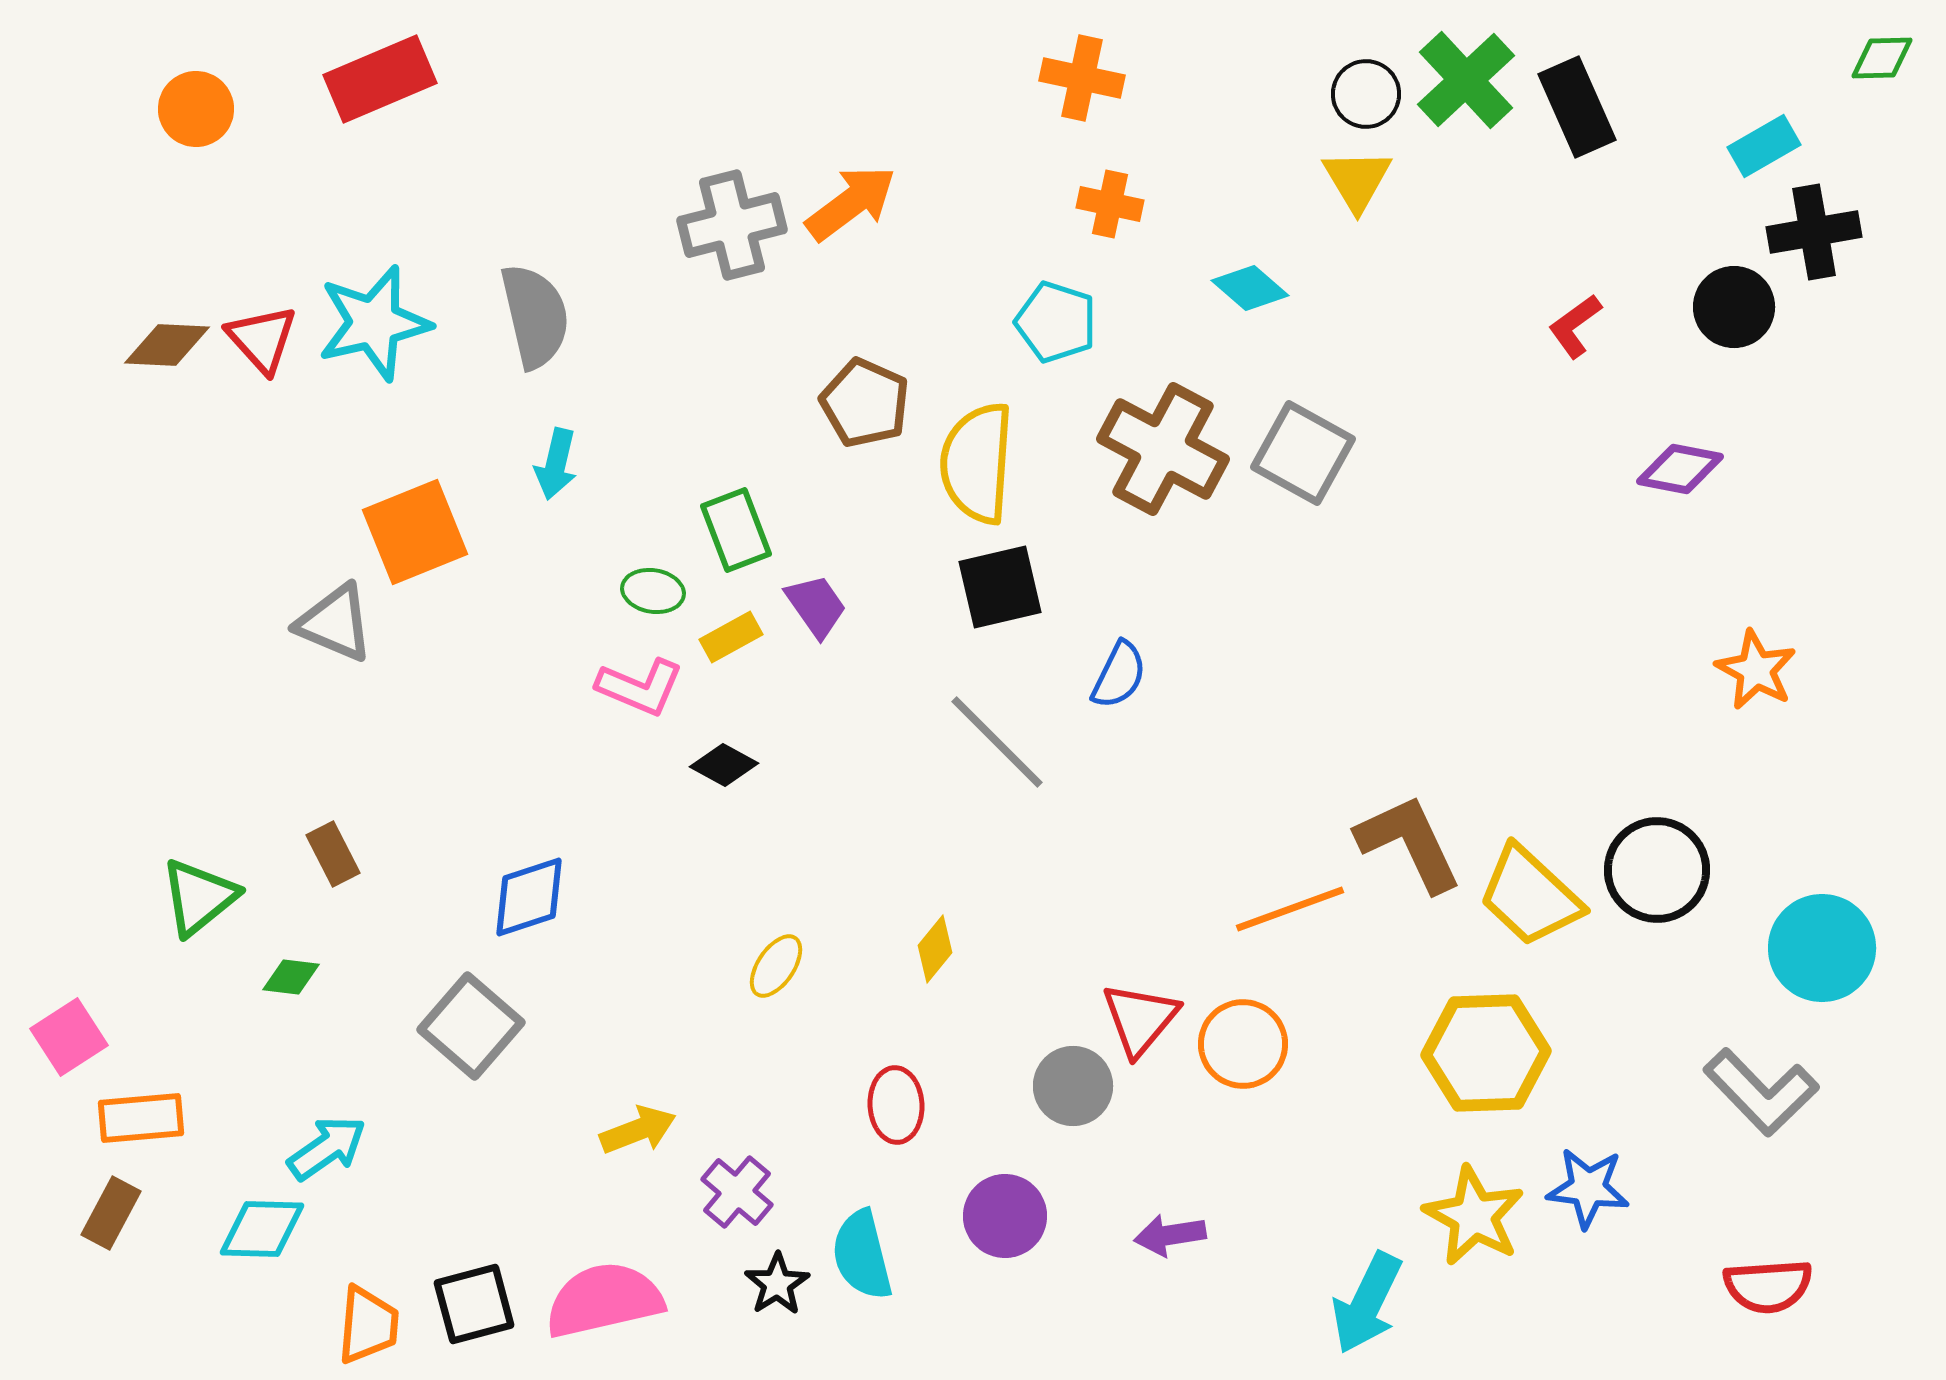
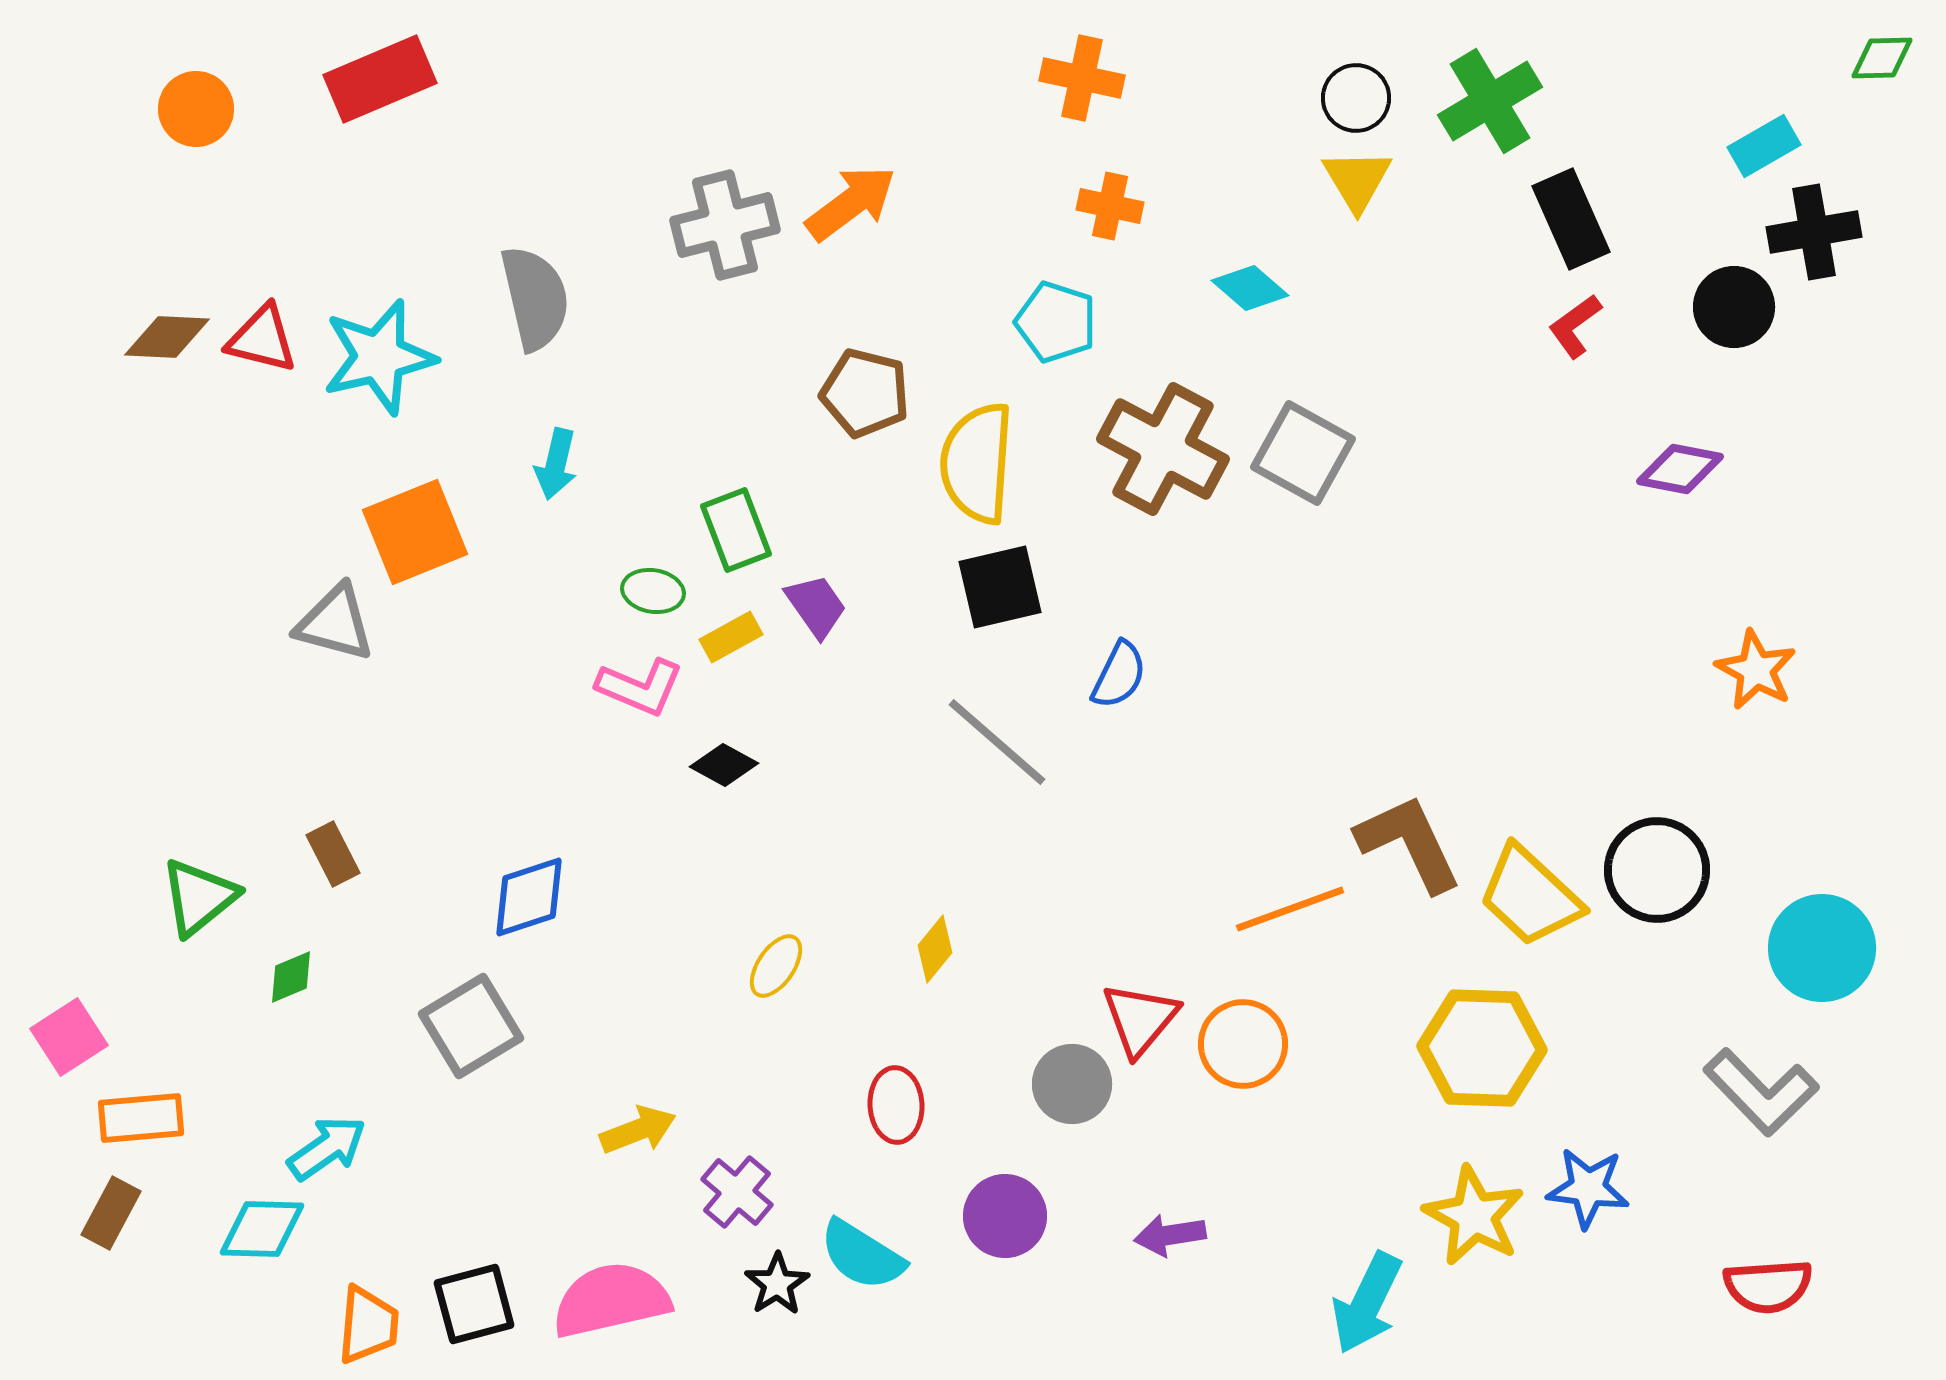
green cross at (1466, 80): moved 24 px right, 21 px down; rotated 12 degrees clockwise
black circle at (1366, 94): moved 10 px left, 4 px down
black rectangle at (1577, 107): moved 6 px left, 112 px down
orange cross at (1110, 204): moved 2 px down
gray cross at (732, 225): moved 7 px left
gray semicircle at (535, 316): moved 18 px up
cyan star at (374, 323): moved 5 px right, 34 px down
red triangle at (262, 339): rotated 34 degrees counterclockwise
brown diamond at (167, 345): moved 8 px up
brown pentagon at (865, 403): moved 10 px up; rotated 10 degrees counterclockwise
gray triangle at (335, 623): rotated 8 degrees counterclockwise
gray line at (997, 742): rotated 4 degrees counterclockwise
green diamond at (291, 977): rotated 30 degrees counterclockwise
gray square at (471, 1026): rotated 18 degrees clockwise
yellow hexagon at (1486, 1053): moved 4 px left, 5 px up; rotated 4 degrees clockwise
gray circle at (1073, 1086): moved 1 px left, 2 px up
cyan semicircle at (862, 1255): rotated 44 degrees counterclockwise
pink semicircle at (604, 1300): moved 7 px right
